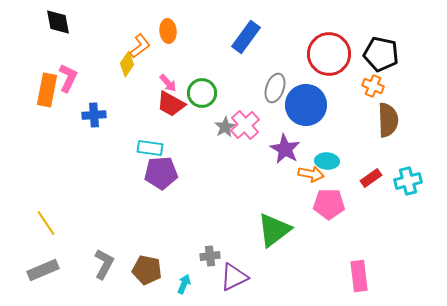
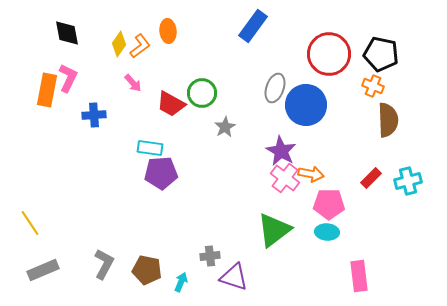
black diamond: moved 9 px right, 11 px down
blue rectangle: moved 7 px right, 11 px up
yellow diamond: moved 8 px left, 20 px up
pink arrow: moved 35 px left
pink cross: moved 40 px right, 53 px down; rotated 12 degrees counterclockwise
purple star: moved 4 px left, 2 px down
cyan ellipse: moved 71 px down
red rectangle: rotated 10 degrees counterclockwise
yellow line: moved 16 px left
purple triangle: rotated 44 degrees clockwise
cyan arrow: moved 3 px left, 2 px up
